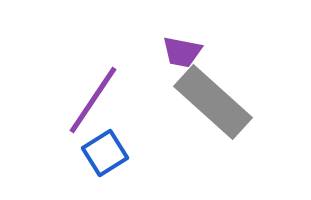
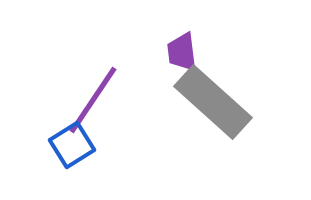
purple trapezoid: rotated 72 degrees clockwise
blue square: moved 33 px left, 8 px up
